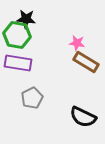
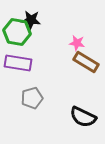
black star: moved 5 px right, 1 px down
green hexagon: moved 3 px up
gray pentagon: rotated 10 degrees clockwise
